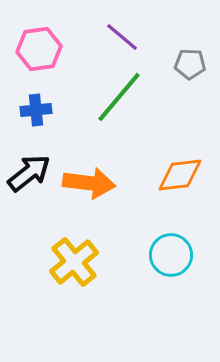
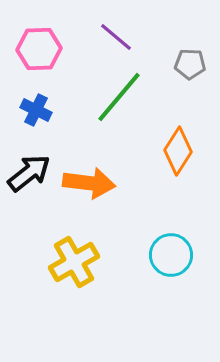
purple line: moved 6 px left
pink hexagon: rotated 6 degrees clockwise
blue cross: rotated 32 degrees clockwise
orange diamond: moved 2 px left, 24 px up; rotated 51 degrees counterclockwise
yellow cross: rotated 9 degrees clockwise
